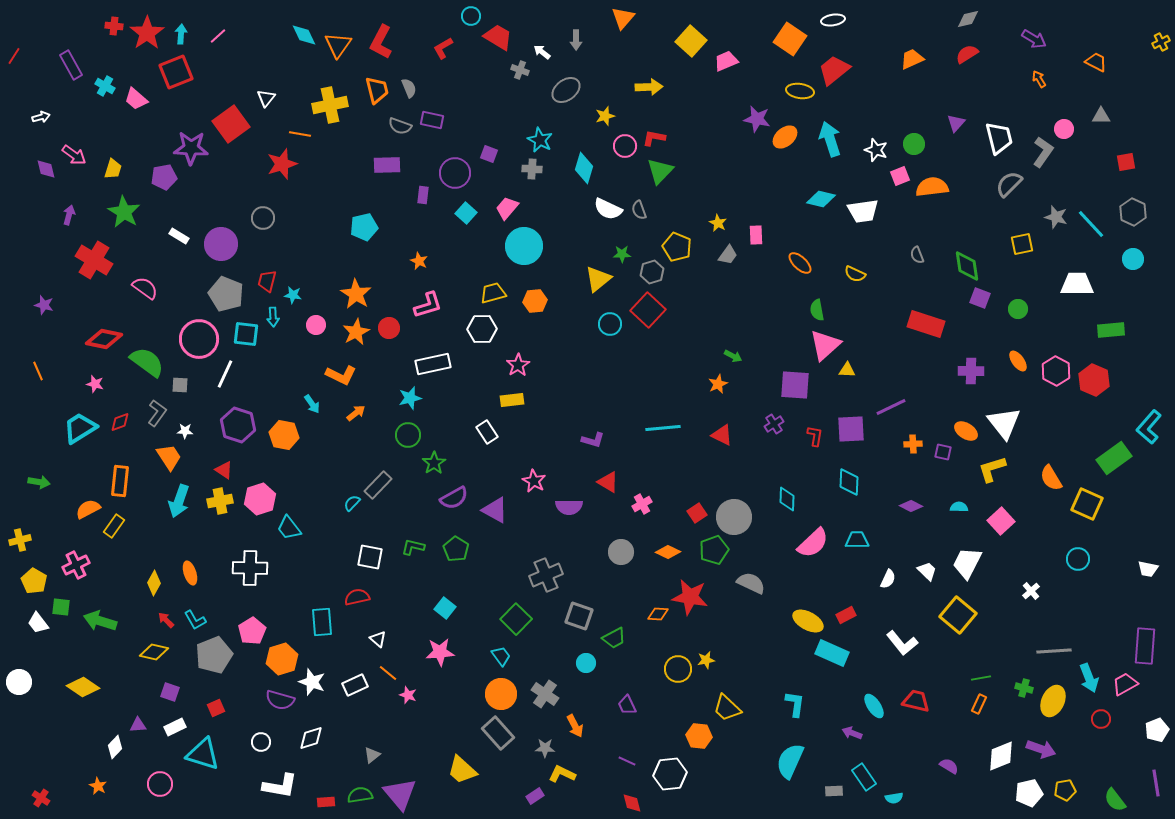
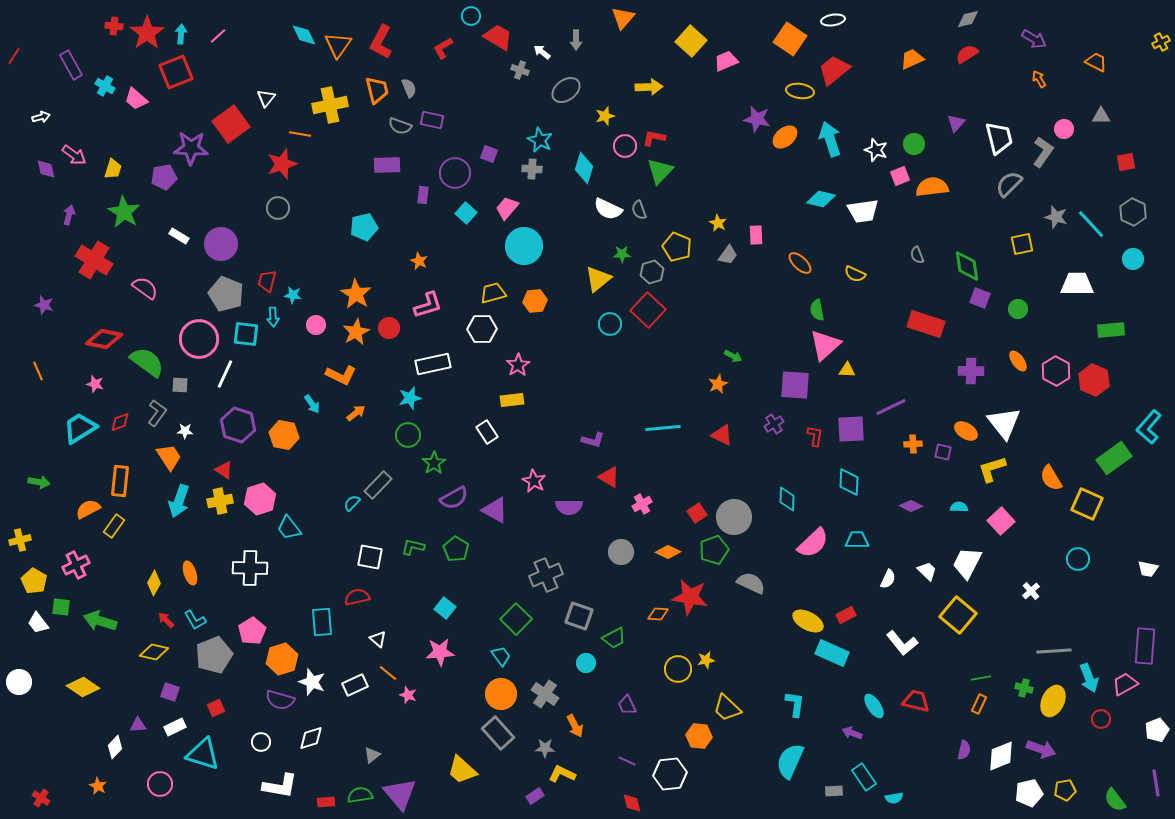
gray circle at (263, 218): moved 15 px right, 10 px up
red triangle at (608, 482): moved 1 px right, 5 px up
purple semicircle at (949, 766): moved 15 px right, 16 px up; rotated 72 degrees clockwise
